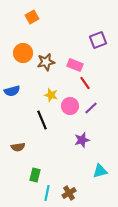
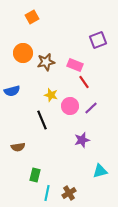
red line: moved 1 px left, 1 px up
